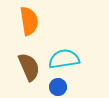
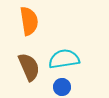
blue circle: moved 4 px right
